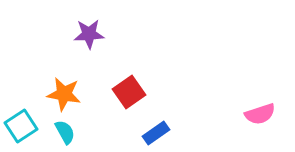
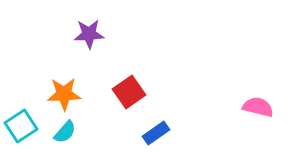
orange star: rotated 12 degrees counterclockwise
pink semicircle: moved 2 px left, 7 px up; rotated 148 degrees counterclockwise
cyan semicircle: rotated 70 degrees clockwise
